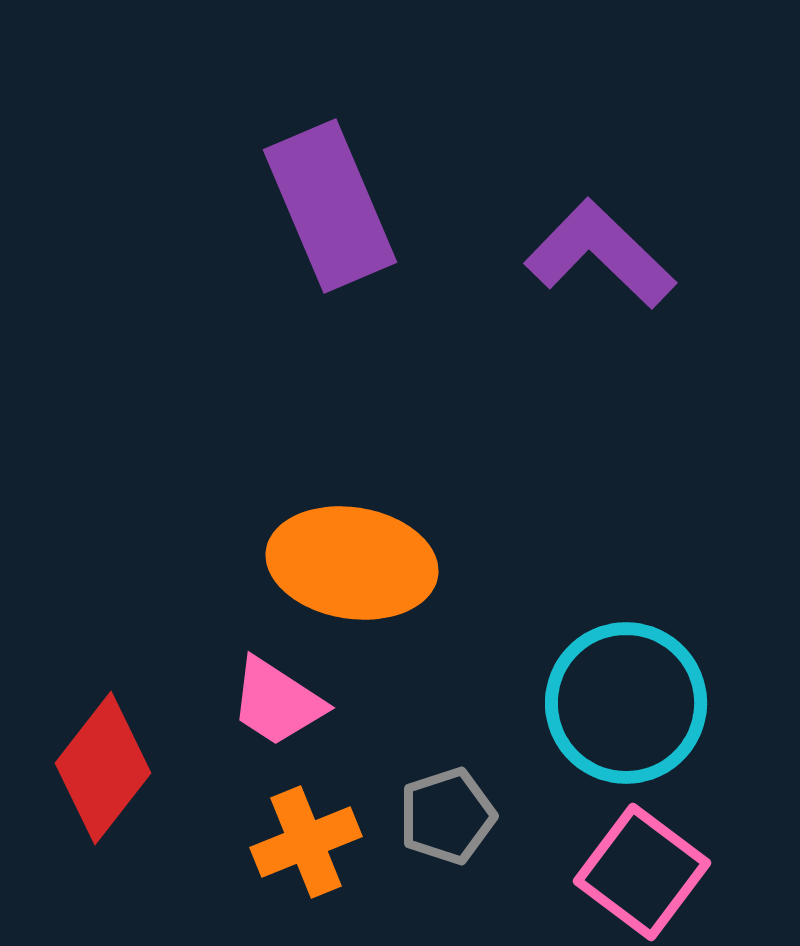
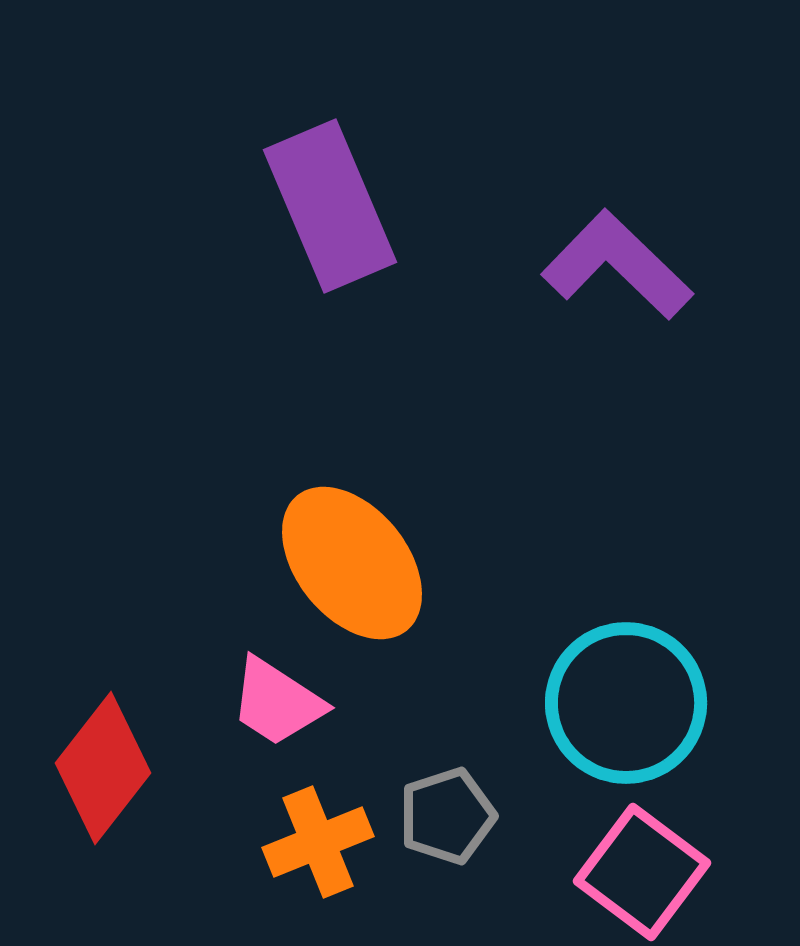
purple L-shape: moved 17 px right, 11 px down
orange ellipse: rotated 42 degrees clockwise
orange cross: moved 12 px right
